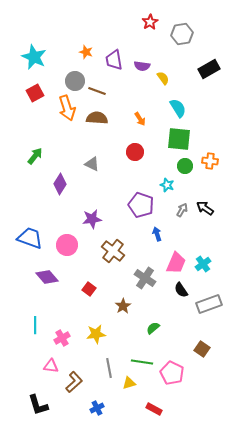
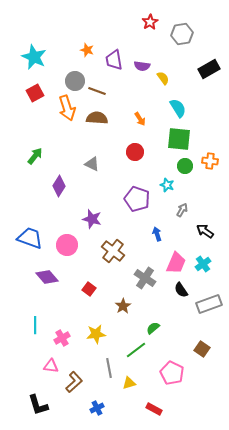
orange star at (86, 52): moved 1 px right, 2 px up
purple diamond at (60, 184): moved 1 px left, 2 px down
purple pentagon at (141, 205): moved 4 px left, 6 px up
black arrow at (205, 208): moved 23 px down
purple star at (92, 219): rotated 24 degrees clockwise
green line at (142, 362): moved 6 px left, 12 px up; rotated 45 degrees counterclockwise
